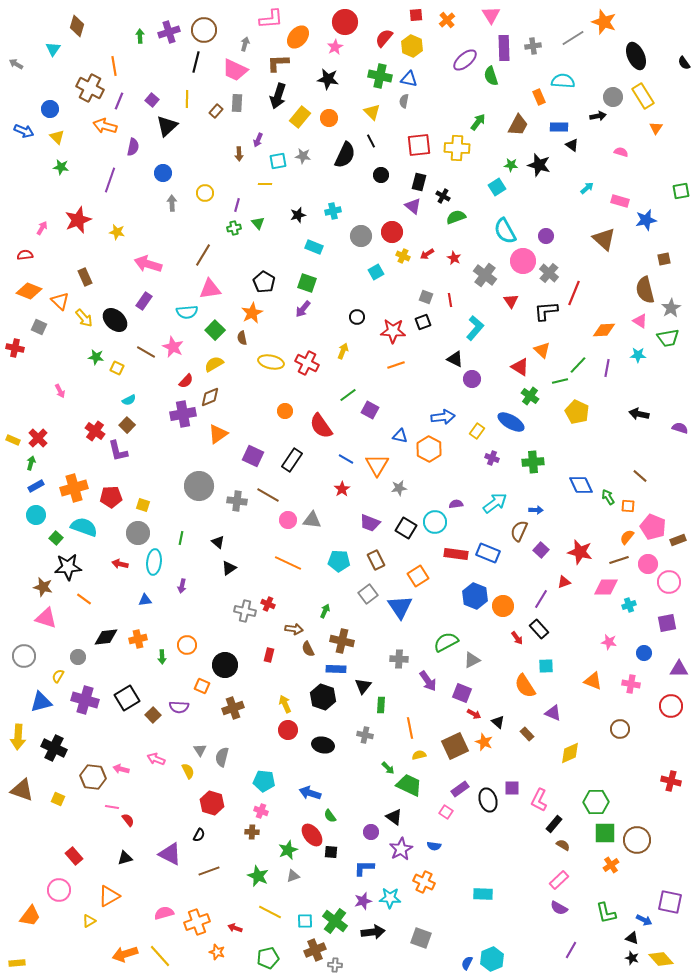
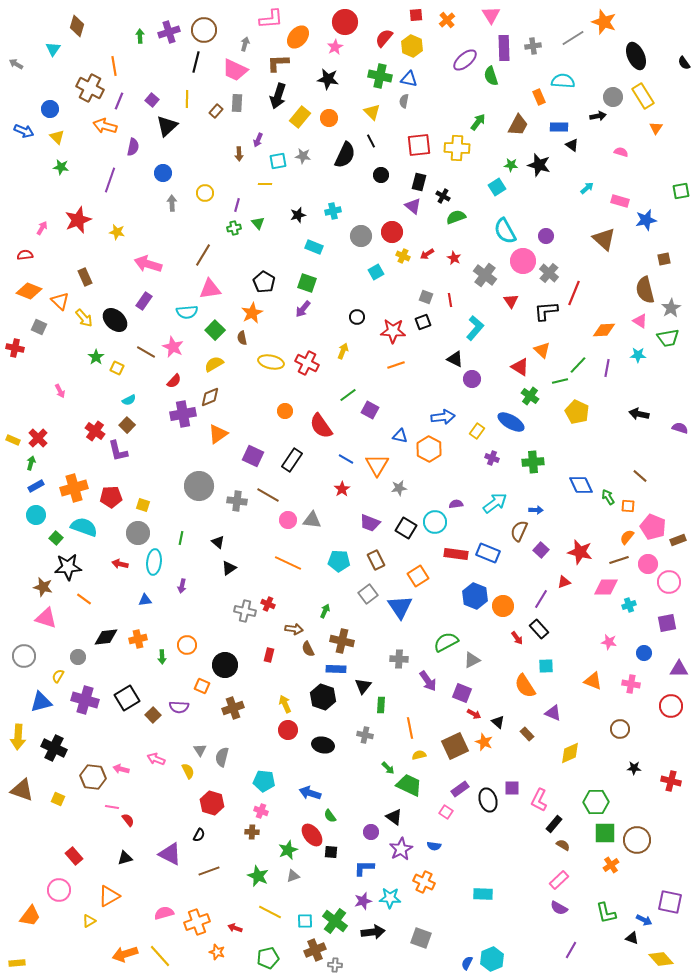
green star at (96, 357): rotated 28 degrees clockwise
red semicircle at (186, 381): moved 12 px left
black star at (632, 958): moved 2 px right, 190 px up; rotated 16 degrees counterclockwise
